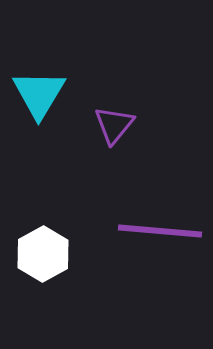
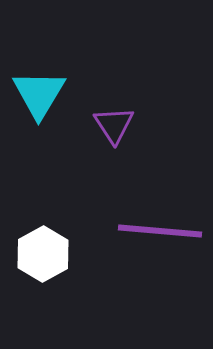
purple triangle: rotated 12 degrees counterclockwise
